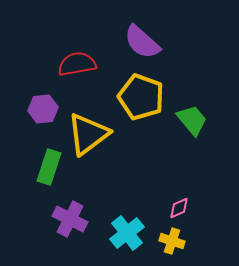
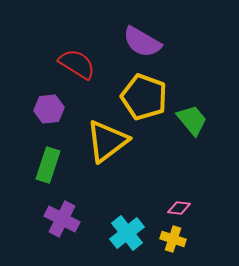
purple semicircle: rotated 12 degrees counterclockwise
red semicircle: rotated 42 degrees clockwise
yellow pentagon: moved 3 px right
purple hexagon: moved 6 px right
yellow triangle: moved 19 px right, 7 px down
green rectangle: moved 1 px left, 2 px up
pink diamond: rotated 30 degrees clockwise
purple cross: moved 8 px left
yellow cross: moved 1 px right, 2 px up
